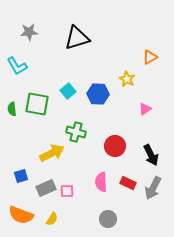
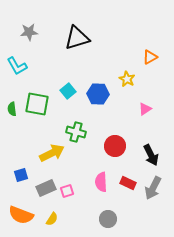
blue square: moved 1 px up
pink square: rotated 16 degrees counterclockwise
